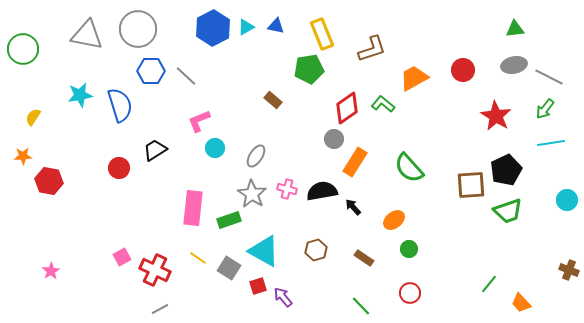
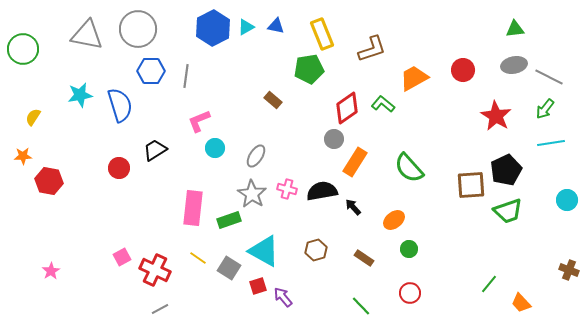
gray line at (186, 76): rotated 55 degrees clockwise
